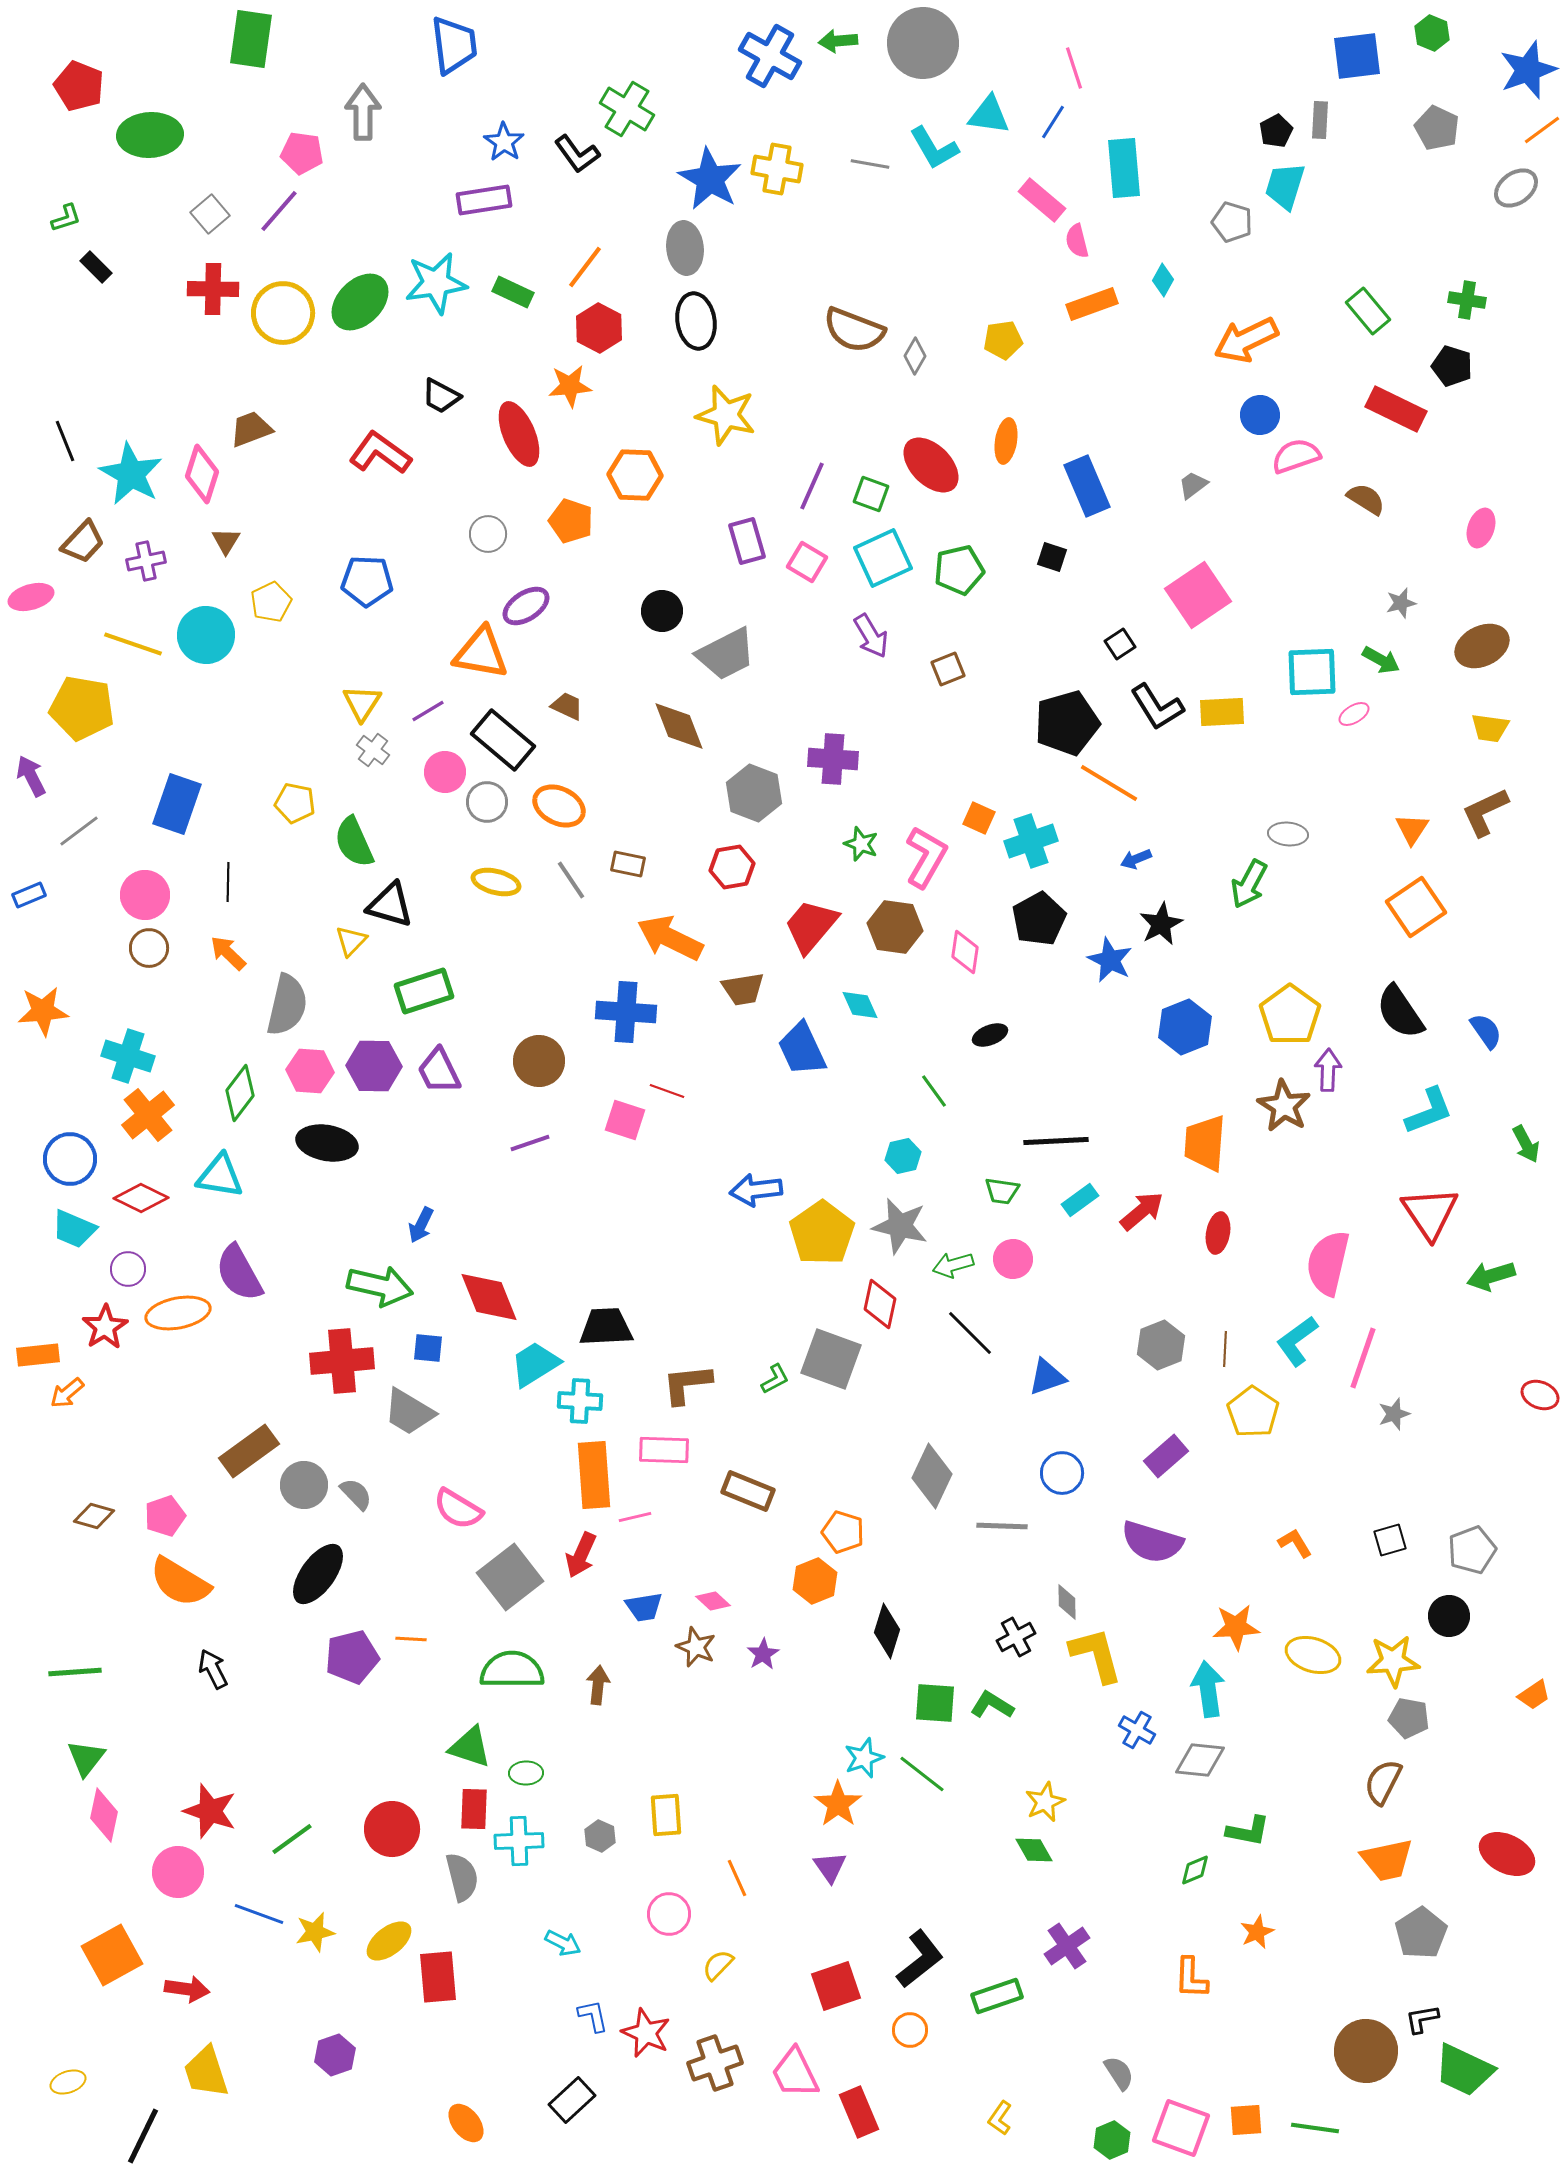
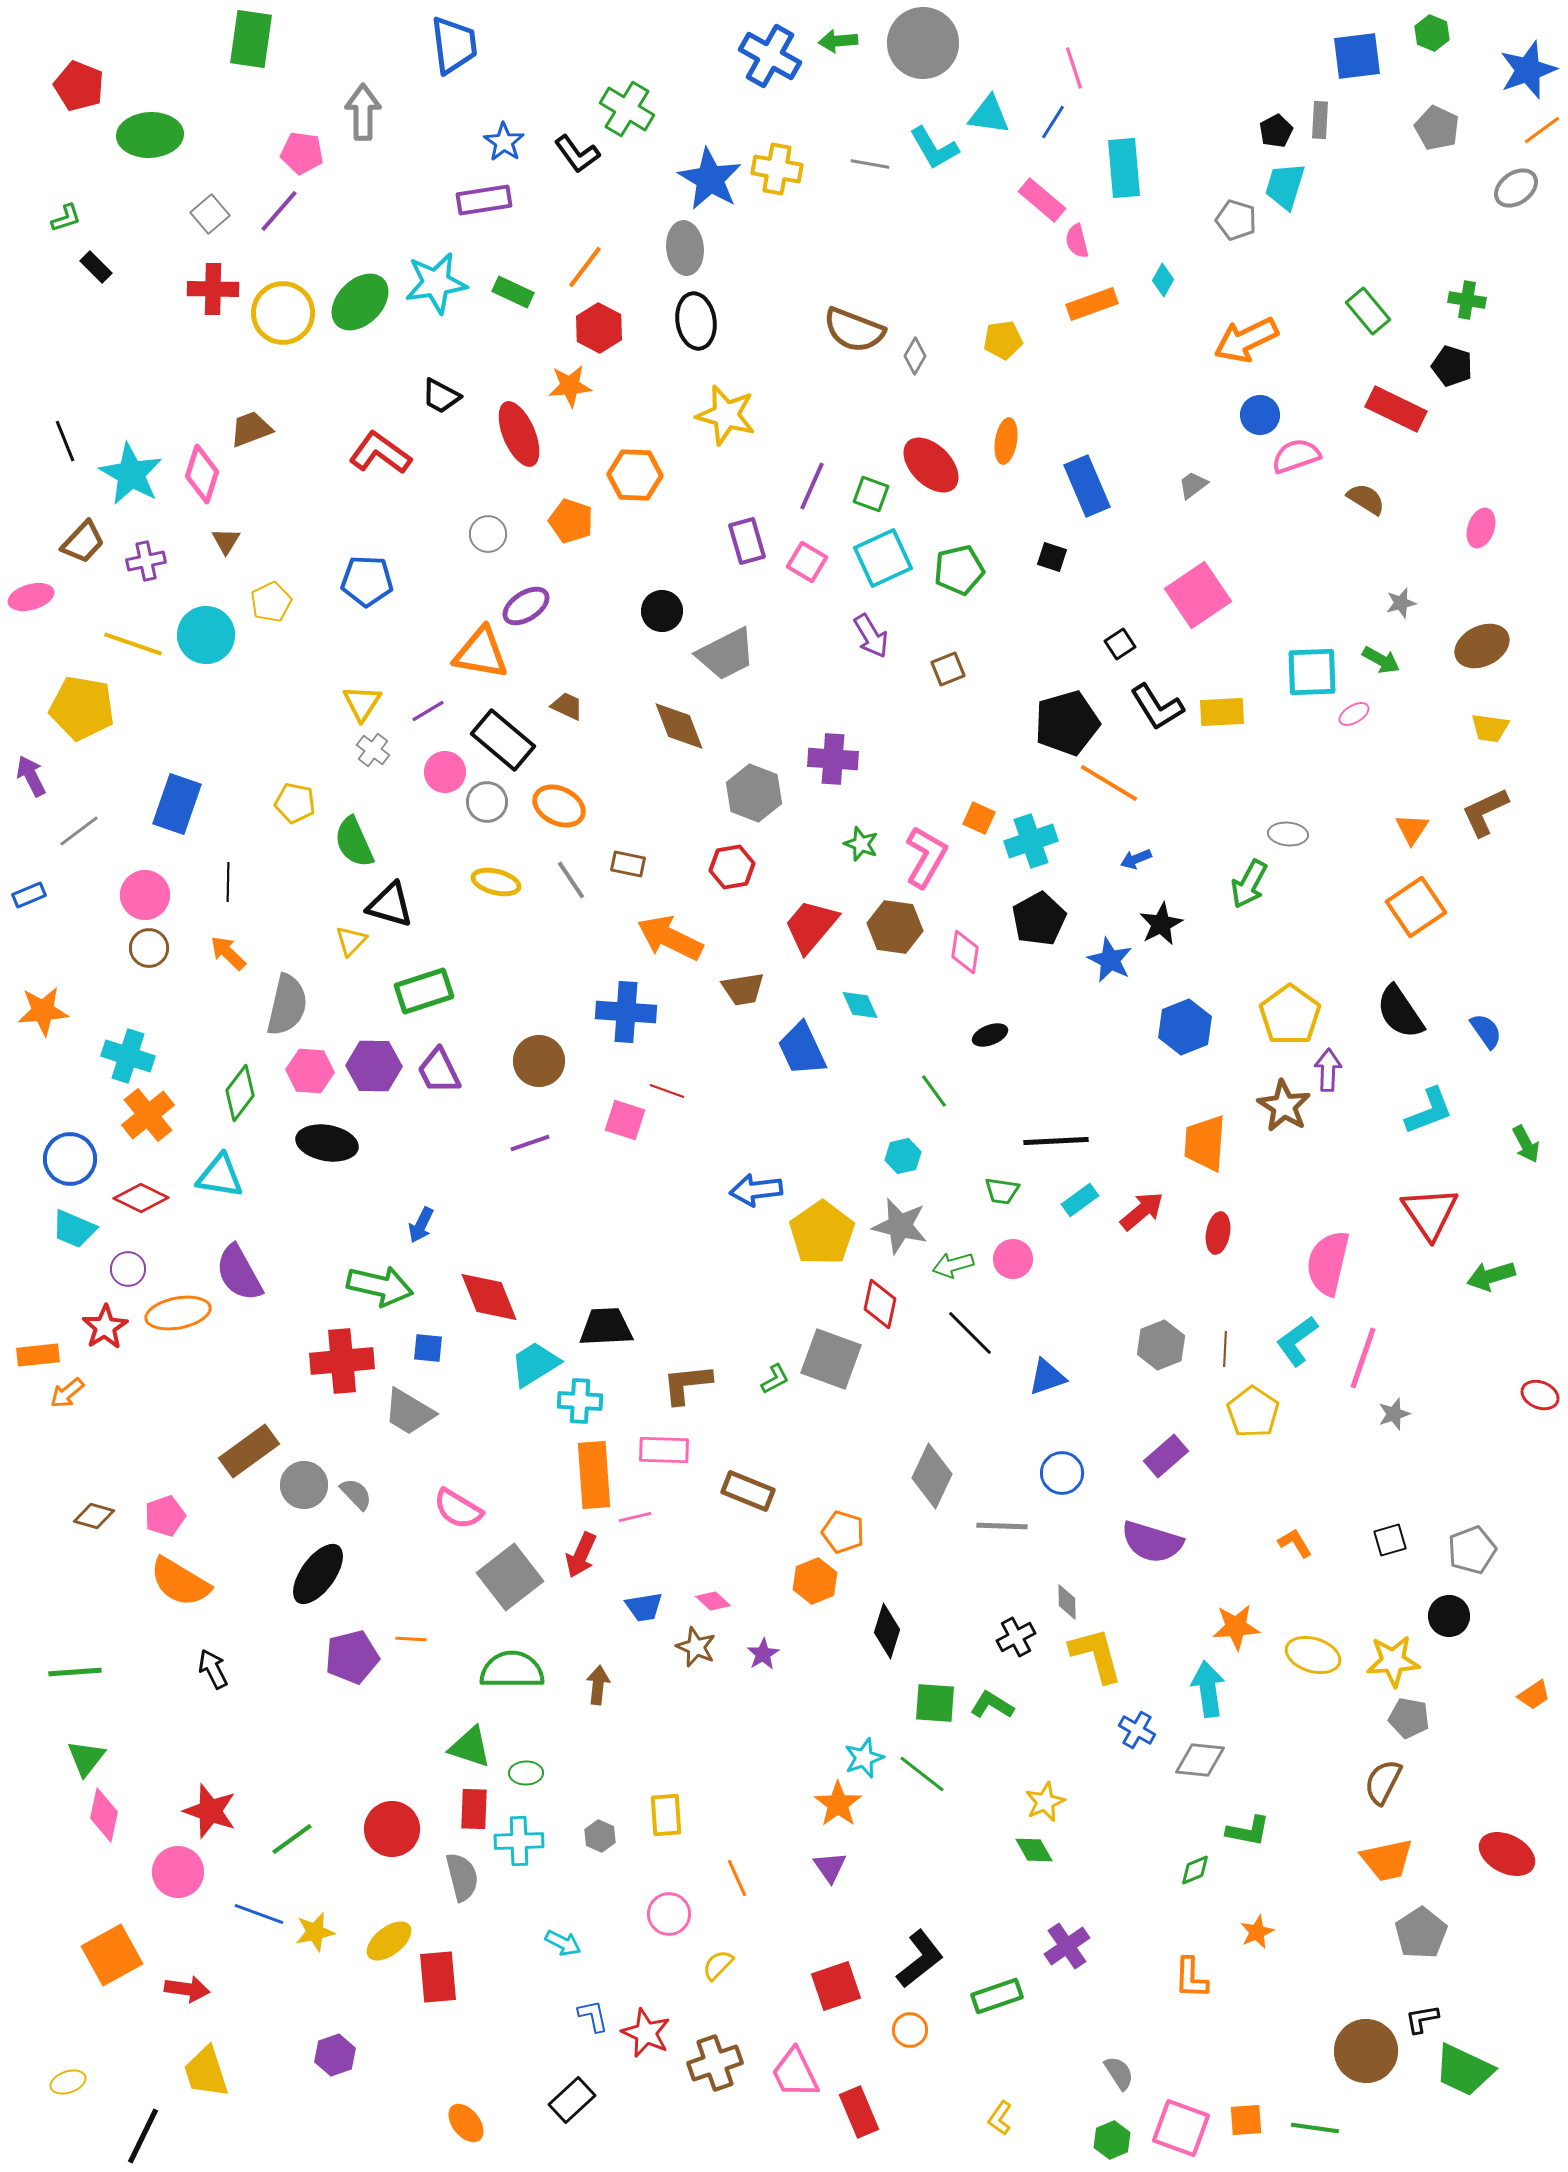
gray pentagon at (1232, 222): moved 4 px right, 2 px up
